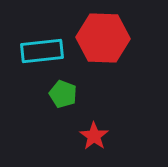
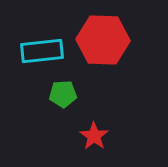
red hexagon: moved 2 px down
green pentagon: rotated 24 degrees counterclockwise
